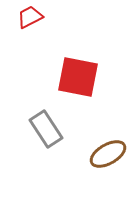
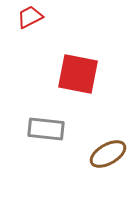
red square: moved 3 px up
gray rectangle: rotated 51 degrees counterclockwise
